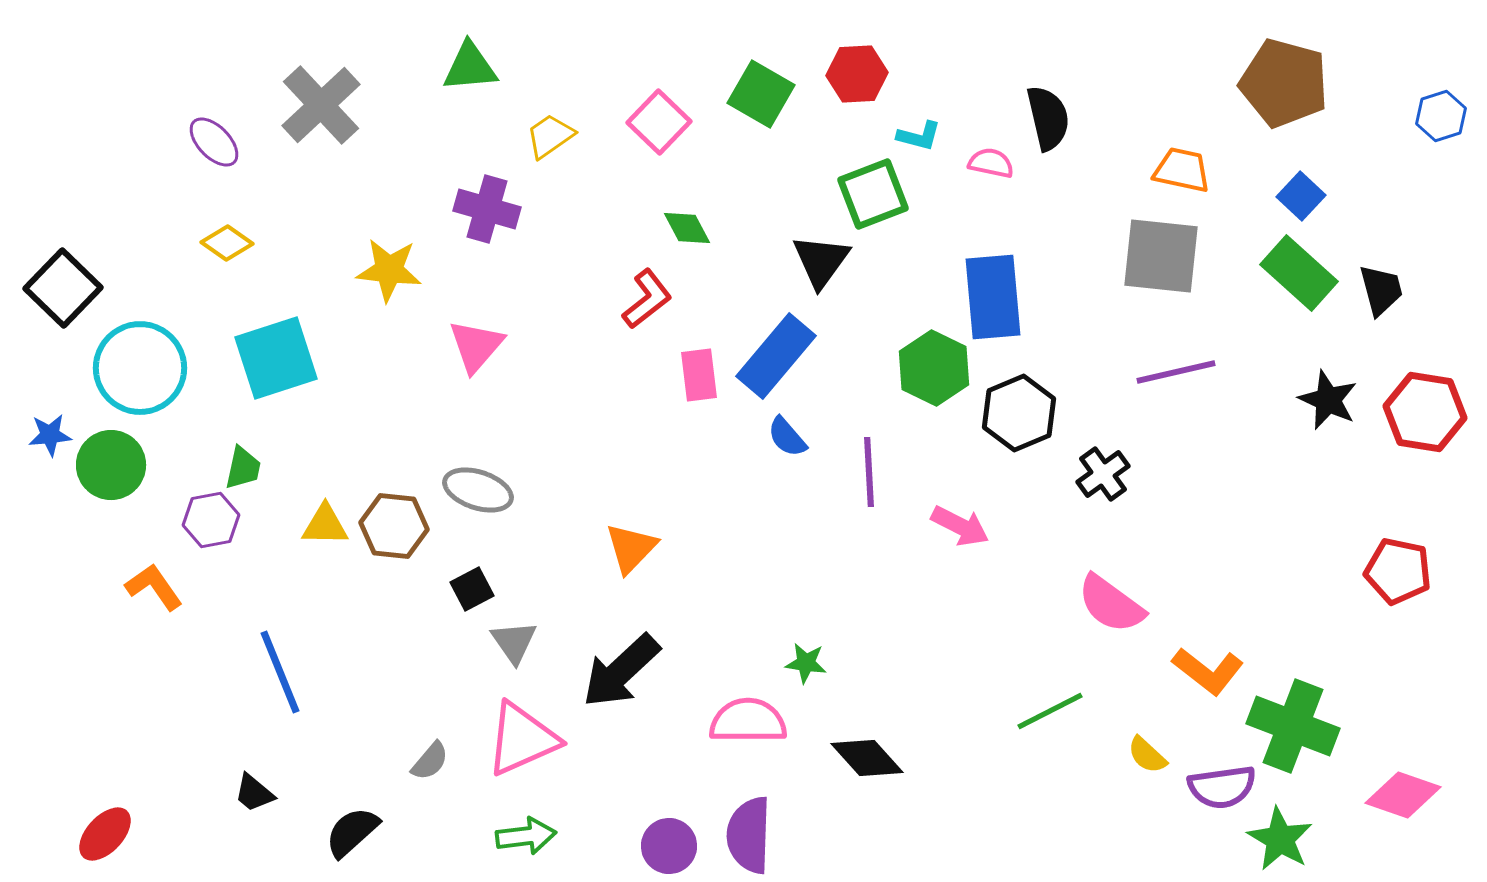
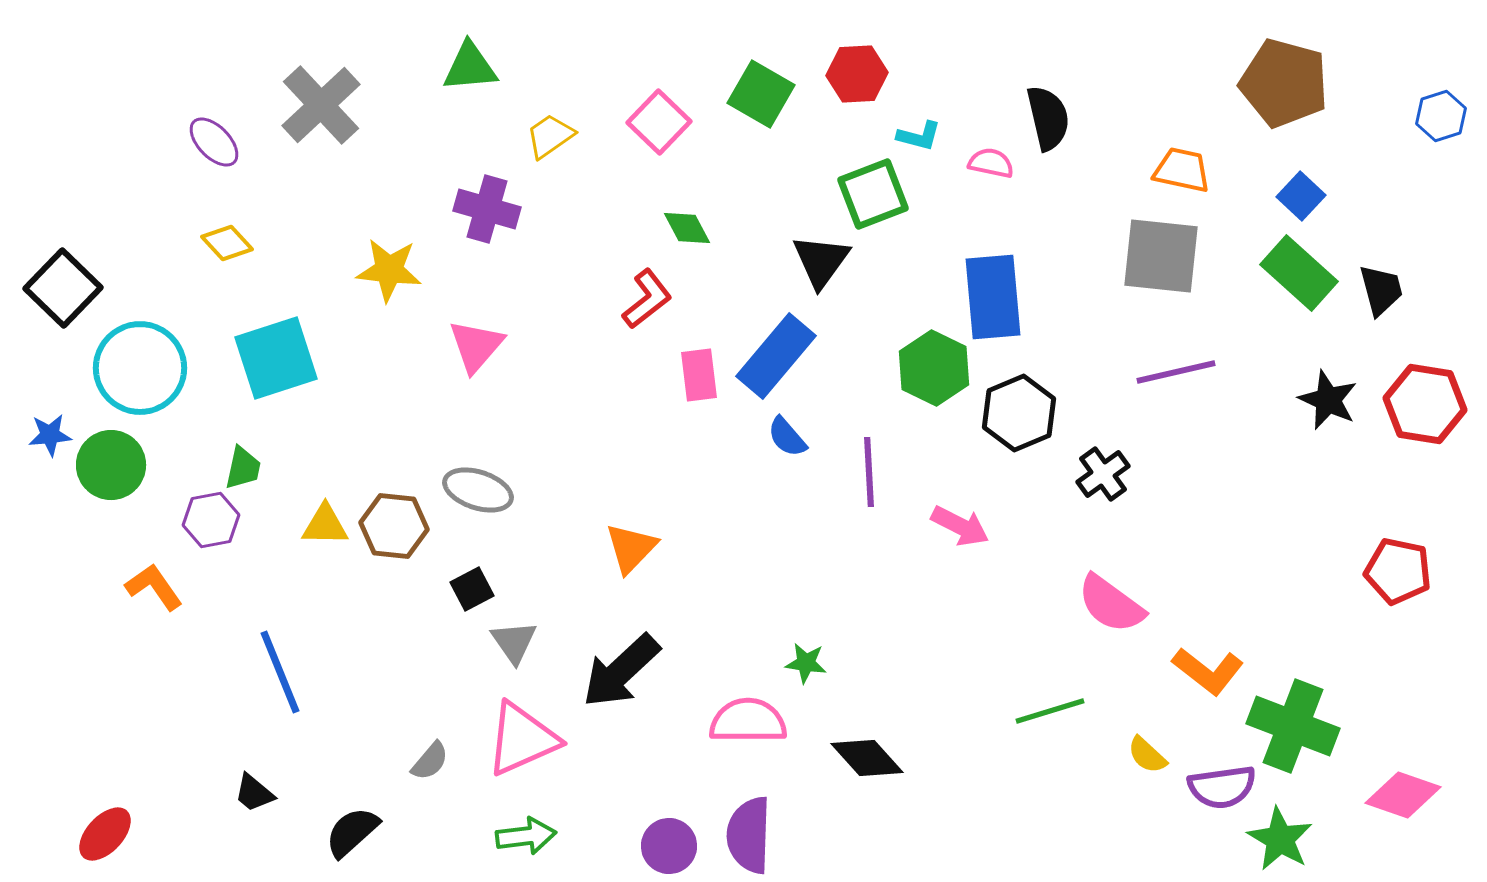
yellow diamond at (227, 243): rotated 12 degrees clockwise
red hexagon at (1425, 412): moved 8 px up
green line at (1050, 711): rotated 10 degrees clockwise
